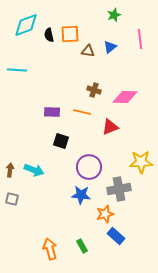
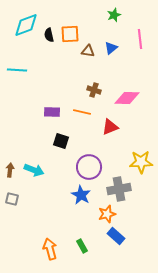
blue triangle: moved 1 px right, 1 px down
pink diamond: moved 2 px right, 1 px down
blue star: rotated 24 degrees clockwise
orange star: moved 2 px right
